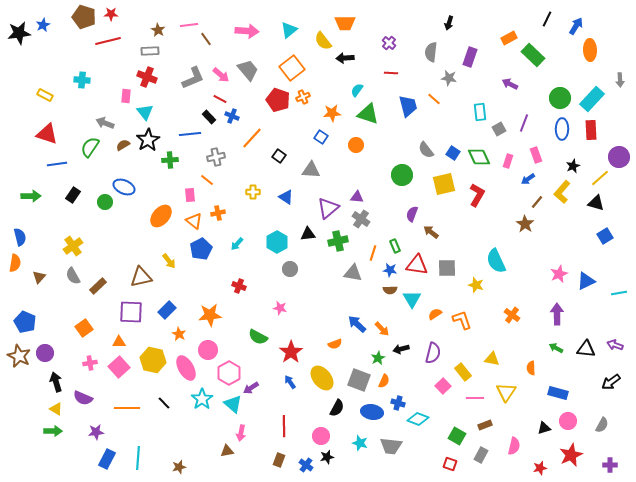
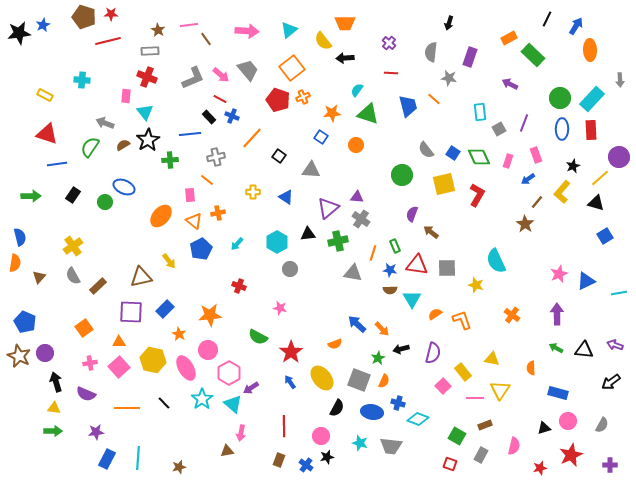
blue rectangle at (167, 310): moved 2 px left, 1 px up
black triangle at (586, 349): moved 2 px left, 1 px down
yellow triangle at (506, 392): moved 6 px left, 2 px up
purple semicircle at (83, 398): moved 3 px right, 4 px up
yellow triangle at (56, 409): moved 2 px left, 1 px up; rotated 24 degrees counterclockwise
